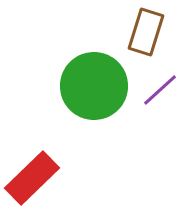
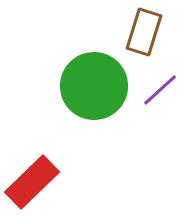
brown rectangle: moved 2 px left
red rectangle: moved 4 px down
